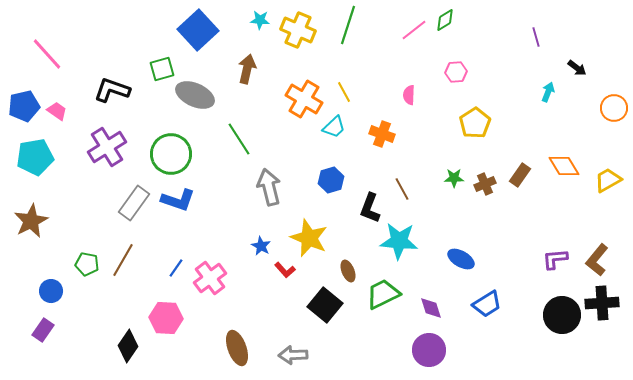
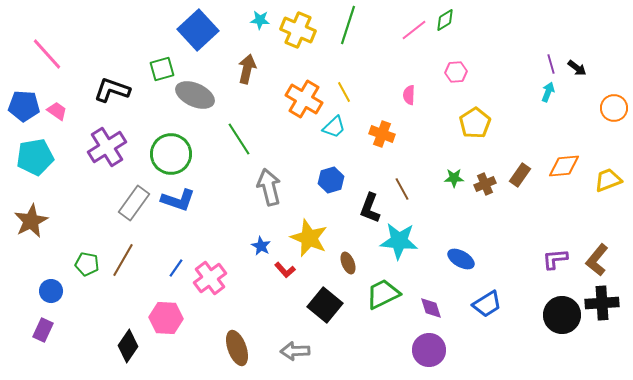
purple line at (536, 37): moved 15 px right, 27 px down
blue pentagon at (24, 106): rotated 16 degrees clockwise
orange diamond at (564, 166): rotated 64 degrees counterclockwise
yellow trapezoid at (608, 180): rotated 8 degrees clockwise
brown ellipse at (348, 271): moved 8 px up
purple rectangle at (43, 330): rotated 10 degrees counterclockwise
gray arrow at (293, 355): moved 2 px right, 4 px up
